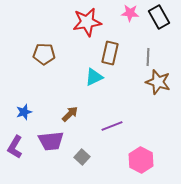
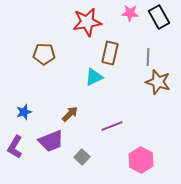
purple trapezoid: rotated 16 degrees counterclockwise
